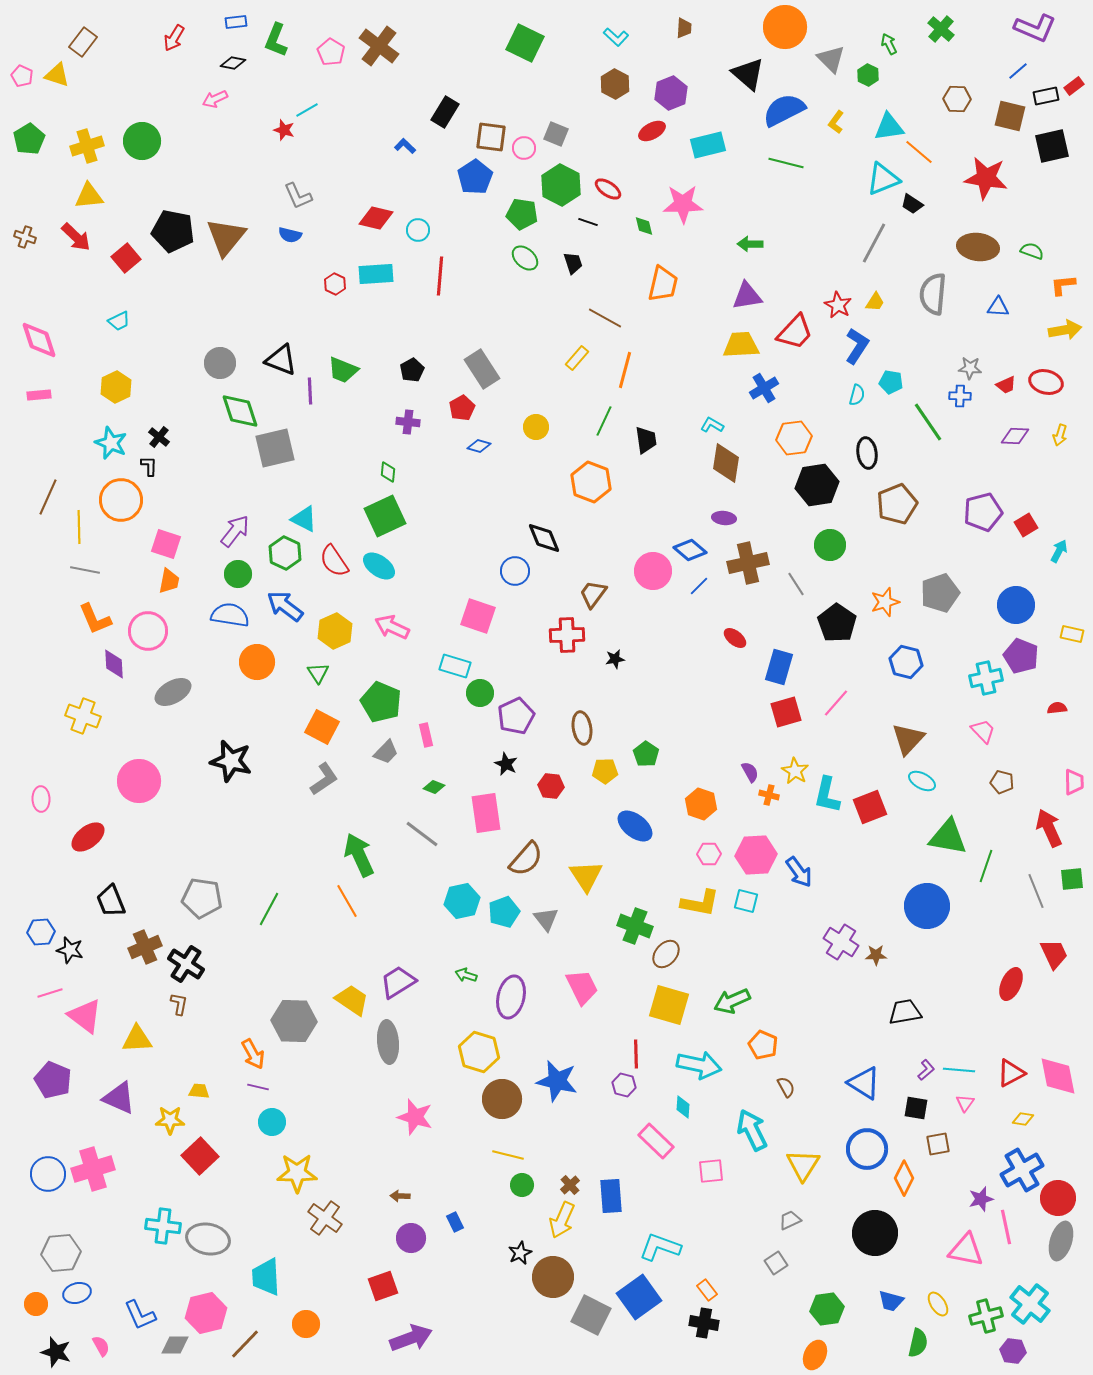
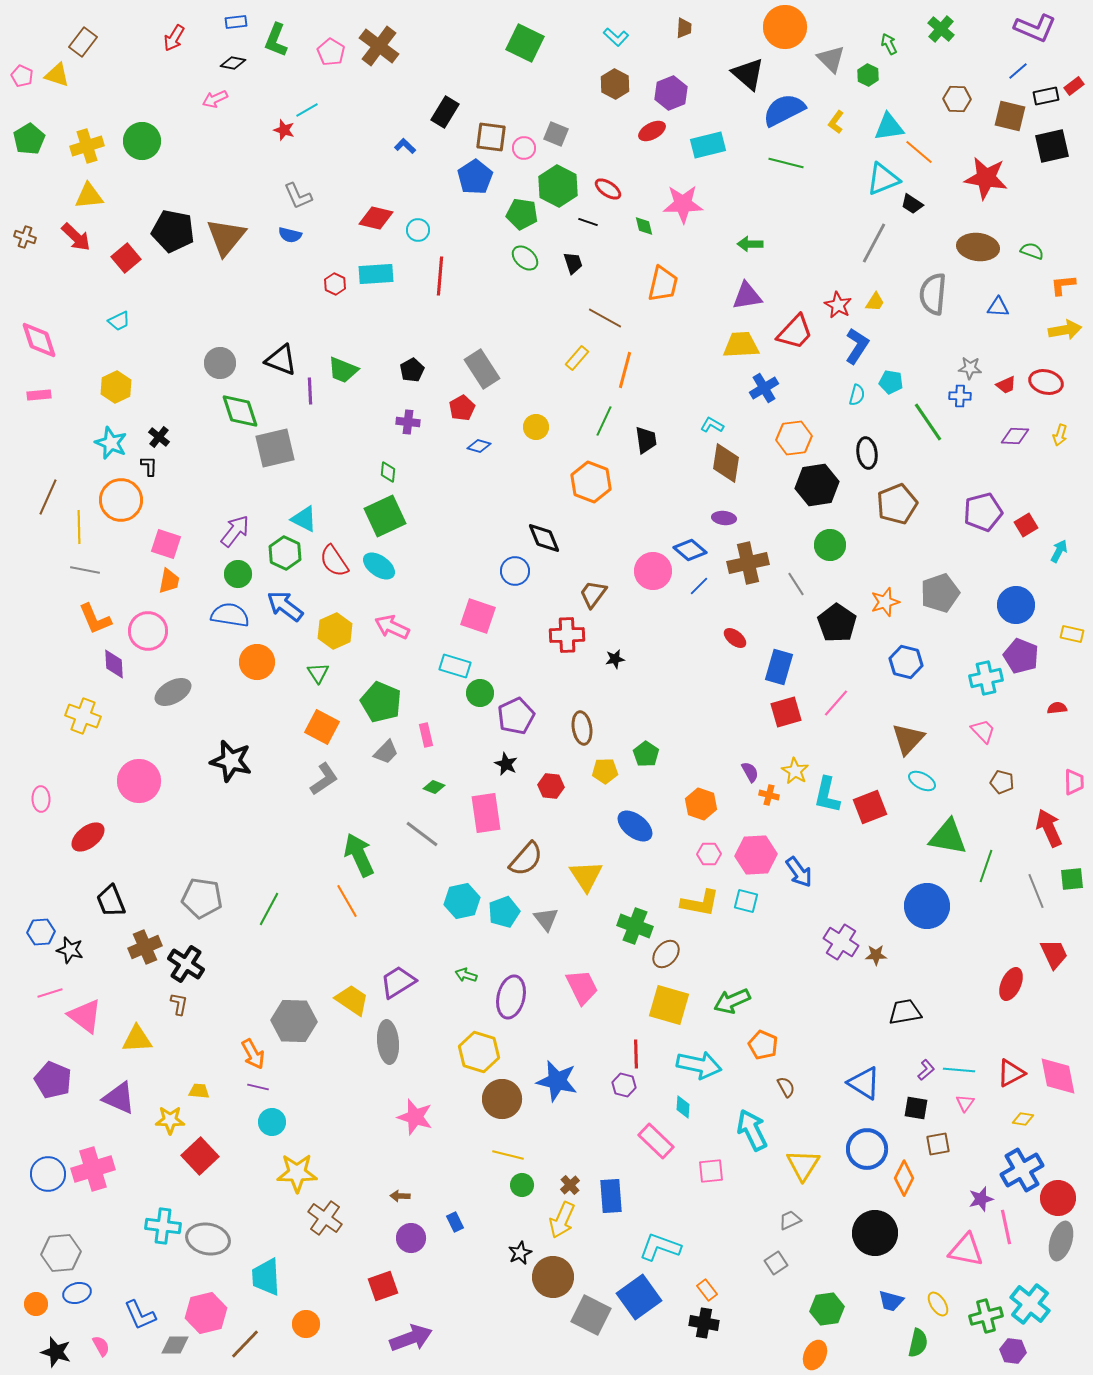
green hexagon at (561, 185): moved 3 px left, 1 px down
